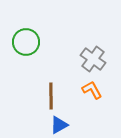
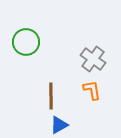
orange L-shape: rotated 20 degrees clockwise
